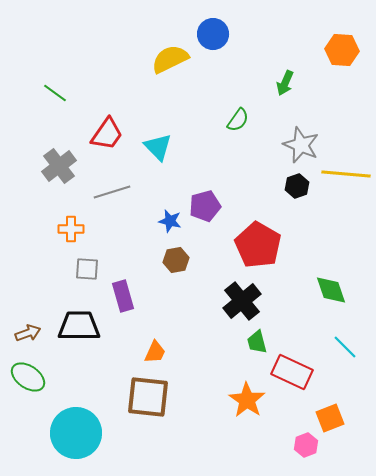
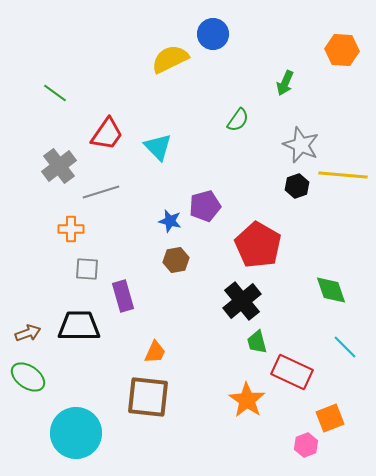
yellow line: moved 3 px left, 1 px down
gray line: moved 11 px left
